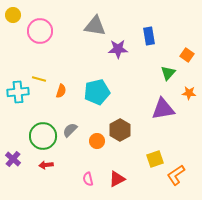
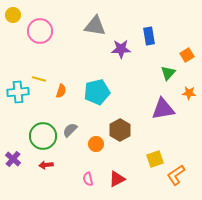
purple star: moved 3 px right
orange square: rotated 24 degrees clockwise
orange circle: moved 1 px left, 3 px down
